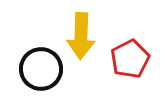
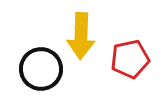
red pentagon: rotated 15 degrees clockwise
